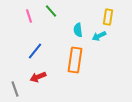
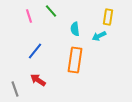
cyan semicircle: moved 3 px left, 1 px up
red arrow: moved 3 px down; rotated 56 degrees clockwise
